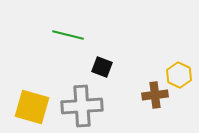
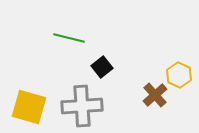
green line: moved 1 px right, 3 px down
black square: rotated 30 degrees clockwise
brown cross: rotated 35 degrees counterclockwise
yellow square: moved 3 px left
